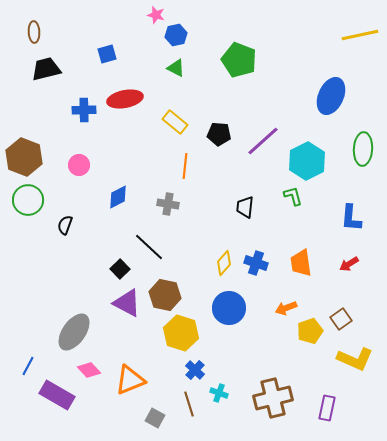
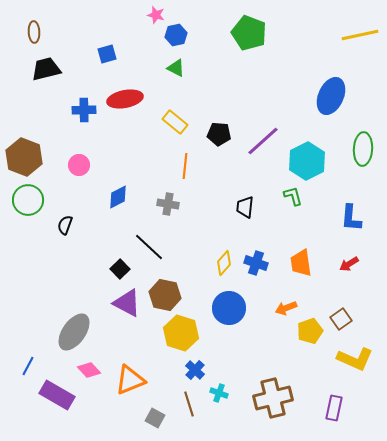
green pentagon at (239, 60): moved 10 px right, 27 px up
purple rectangle at (327, 408): moved 7 px right
